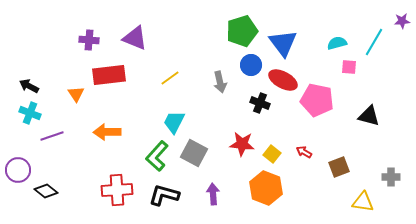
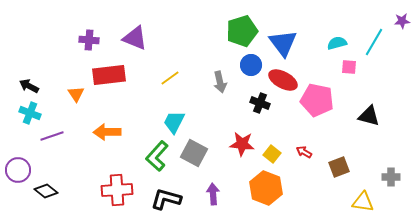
black L-shape: moved 2 px right, 4 px down
